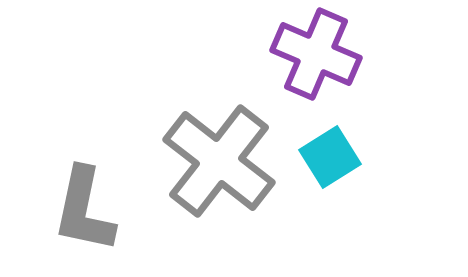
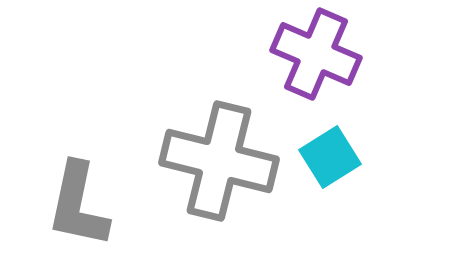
gray cross: rotated 24 degrees counterclockwise
gray L-shape: moved 6 px left, 5 px up
